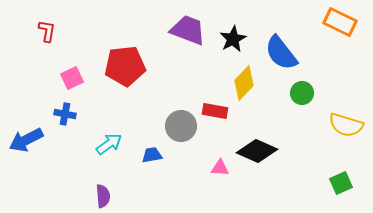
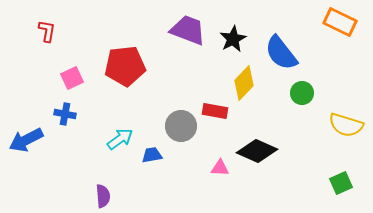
cyan arrow: moved 11 px right, 5 px up
